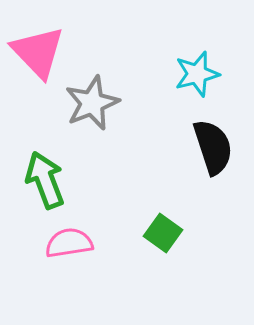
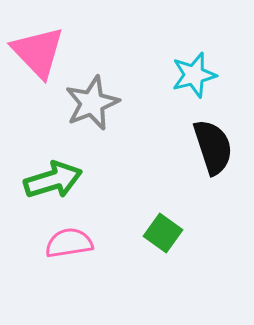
cyan star: moved 3 px left, 1 px down
green arrow: moved 8 px right; rotated 94 degrees clockwise
